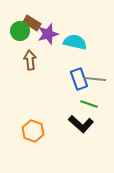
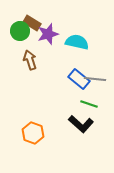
cyan semicircle: moved 2 px right
brown arrow: rotated 12 degrees counterclockwise
blue rectangle: rotated 30 degrees counterclockwise
orange hexagon: moved 2 px down
